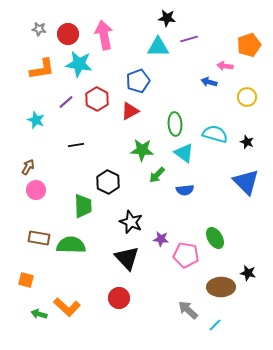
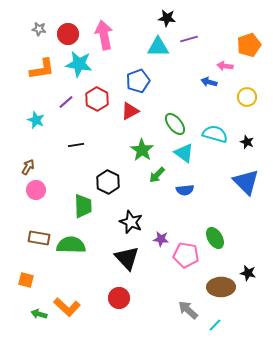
green ellipse at (175, 124): rotated 35 degrees counterclockwise
green star at (142, 150): rotated 30 degrees clockwise
